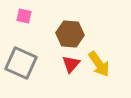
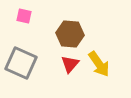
red triangle: moved 1 px left
